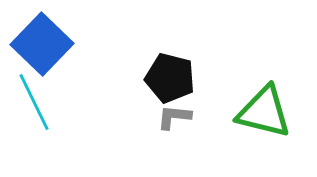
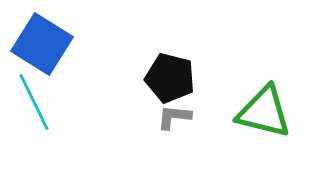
blue square: rotated 12 degrees counterclockwise
